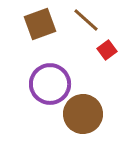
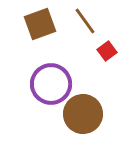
brown line: moved 1 px left, 1 px down; rotated 12 degrees clockwise
red square: moved 1 px down
purple circle: moved 1 px right
